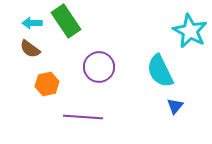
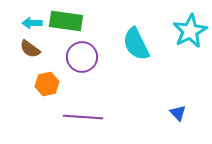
green rectangle: rotated 48 degrees counterclockwise
cyan star: rotated 16 degrees clockwise
purple circle: moved 17 px left, 10 px up
cyan semicircle: moved 24 px left, 27 px up
blue triangle: moved 3 px right, 7 px down; rotated 24 degrees counterclockwise
